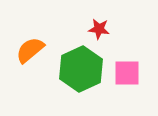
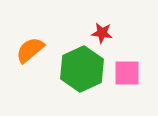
red star: moved 3 px right, 4 px down
green hexagon: moved 1 px right
